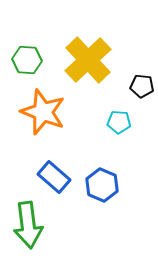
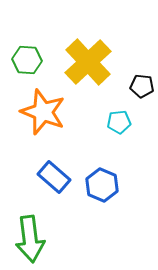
yellow cross: moved 2 px down
cyan pentagon: rotated 10 degrees counterclockwise
green arrow: moved 2 px right, 14 px down
